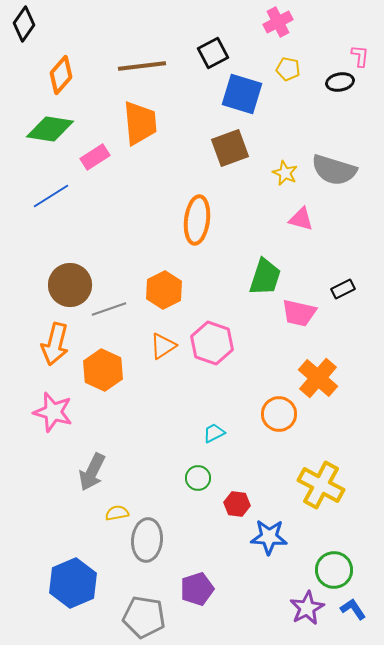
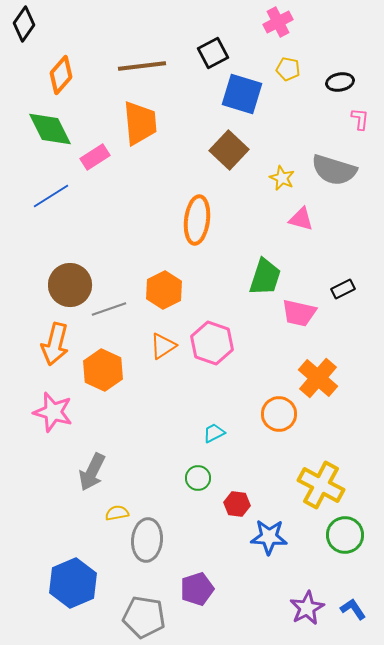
pink L-shape at (360, 56): moved 63 px down
green diamond at (50, 129): rotated 54 degrees clockwise
brown square at (230, 148): moved 1 px left, 2 px down; rotated 27 degrees counterclockwise
yellow star at (285, 173): moved 3 px left, 5 px down
green circle at (334, 570): moved 11 px right, 35 px up
